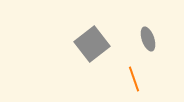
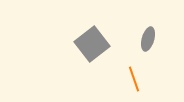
gray ellipse: rotated 35 degrees clockwise
